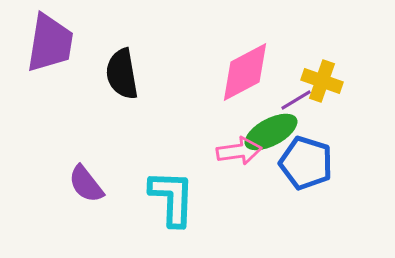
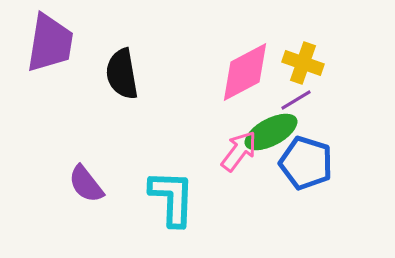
yellow cross: moved 19 px left, 18 px up
pink arrow: rotated 45 degrees counterclockwise
